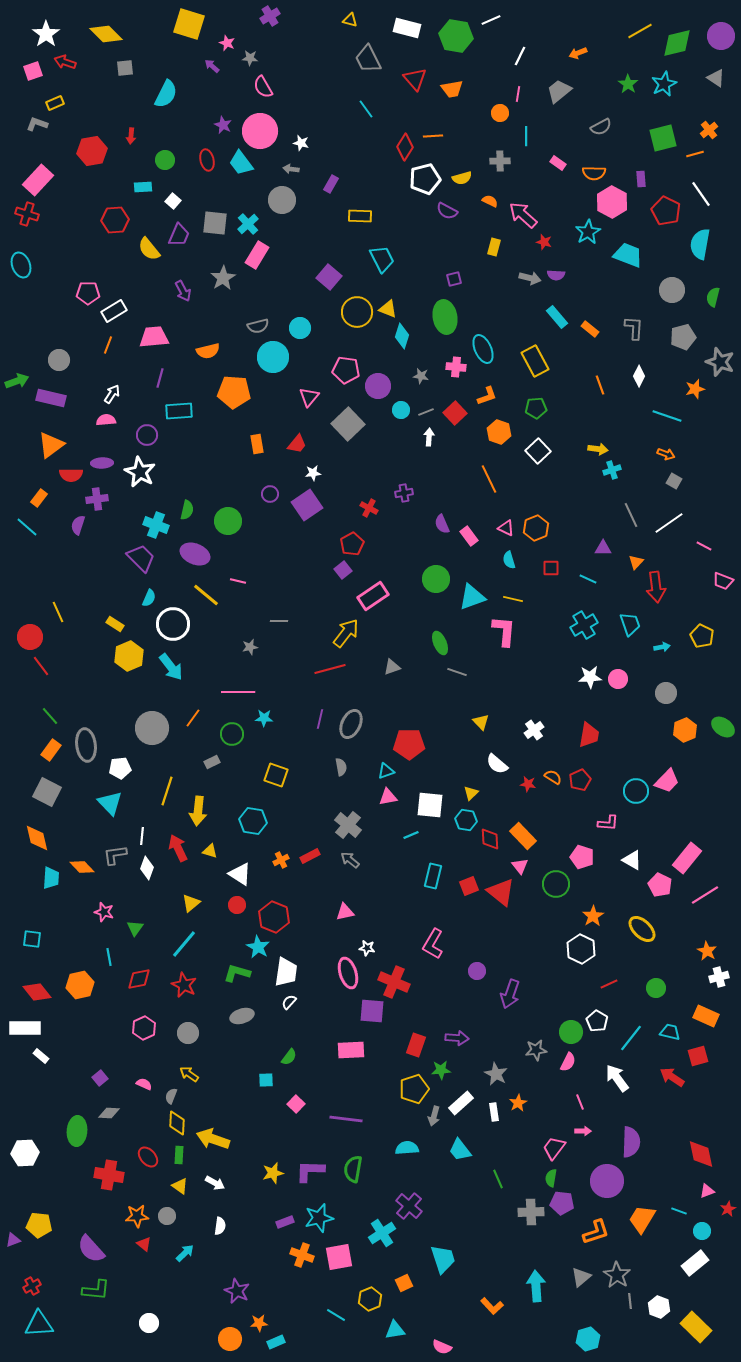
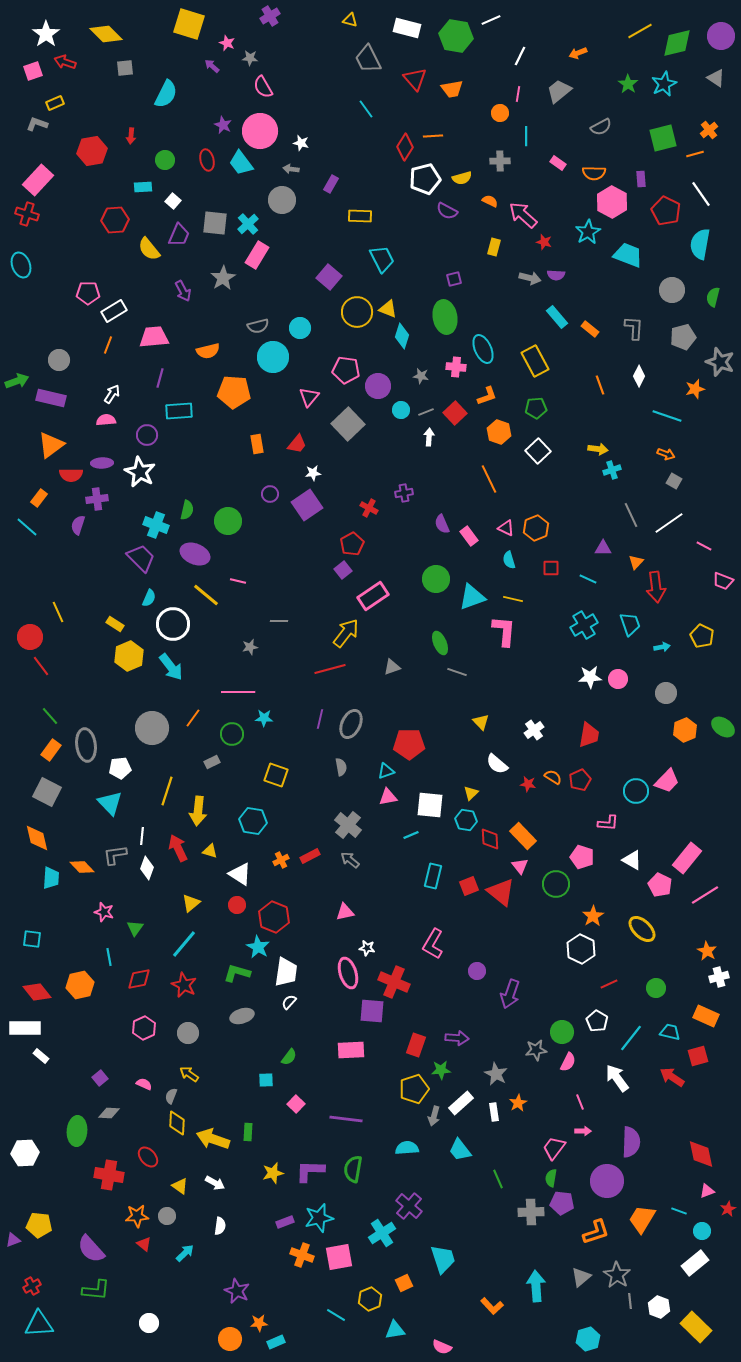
green circle at (571, 1032): moved 9 px left
green rectangle at (179, 1155): moved 69 px right, 23 px up
